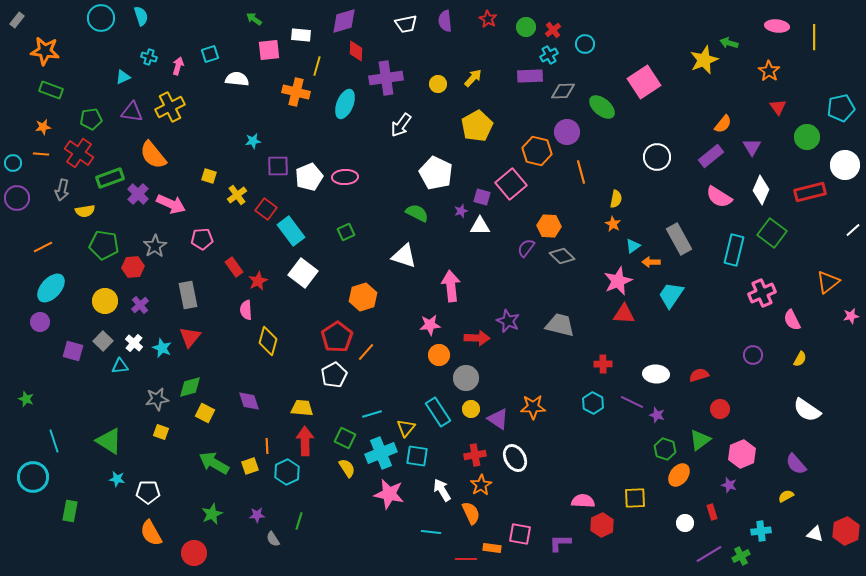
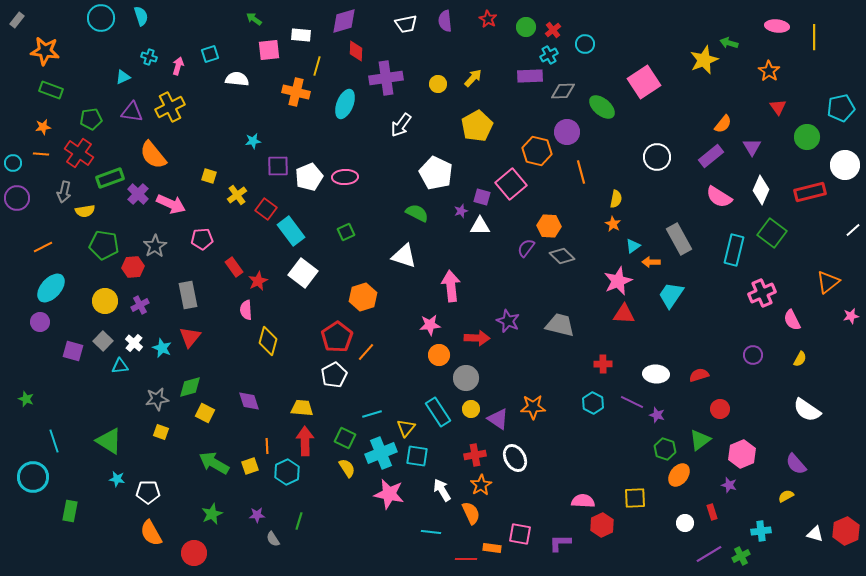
gray arrow at (62, 190): moved 2 px right, 2 px down
purple cross at (140, 305): rotated 12 degrees clockwise
